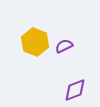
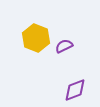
yellow hexagon: moved 1 px right, 4 px up
